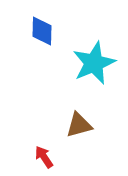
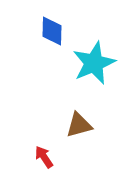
blue diamond: moved 10 px right
